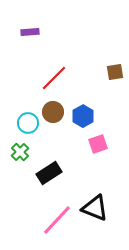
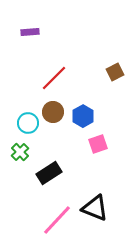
brown square: rotated 18 degrees counterclockwise
